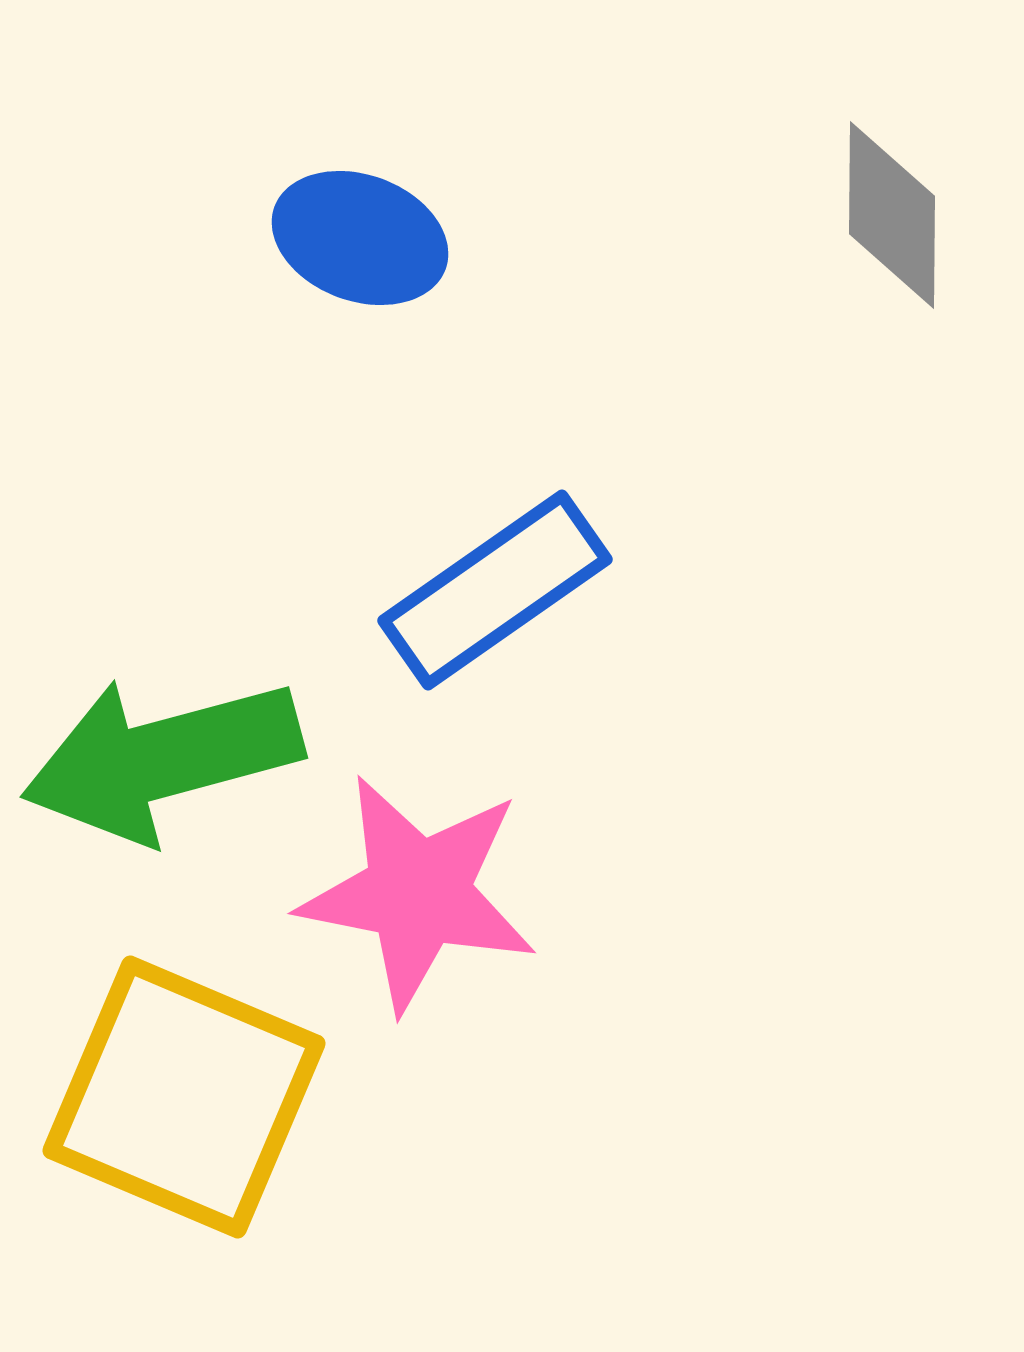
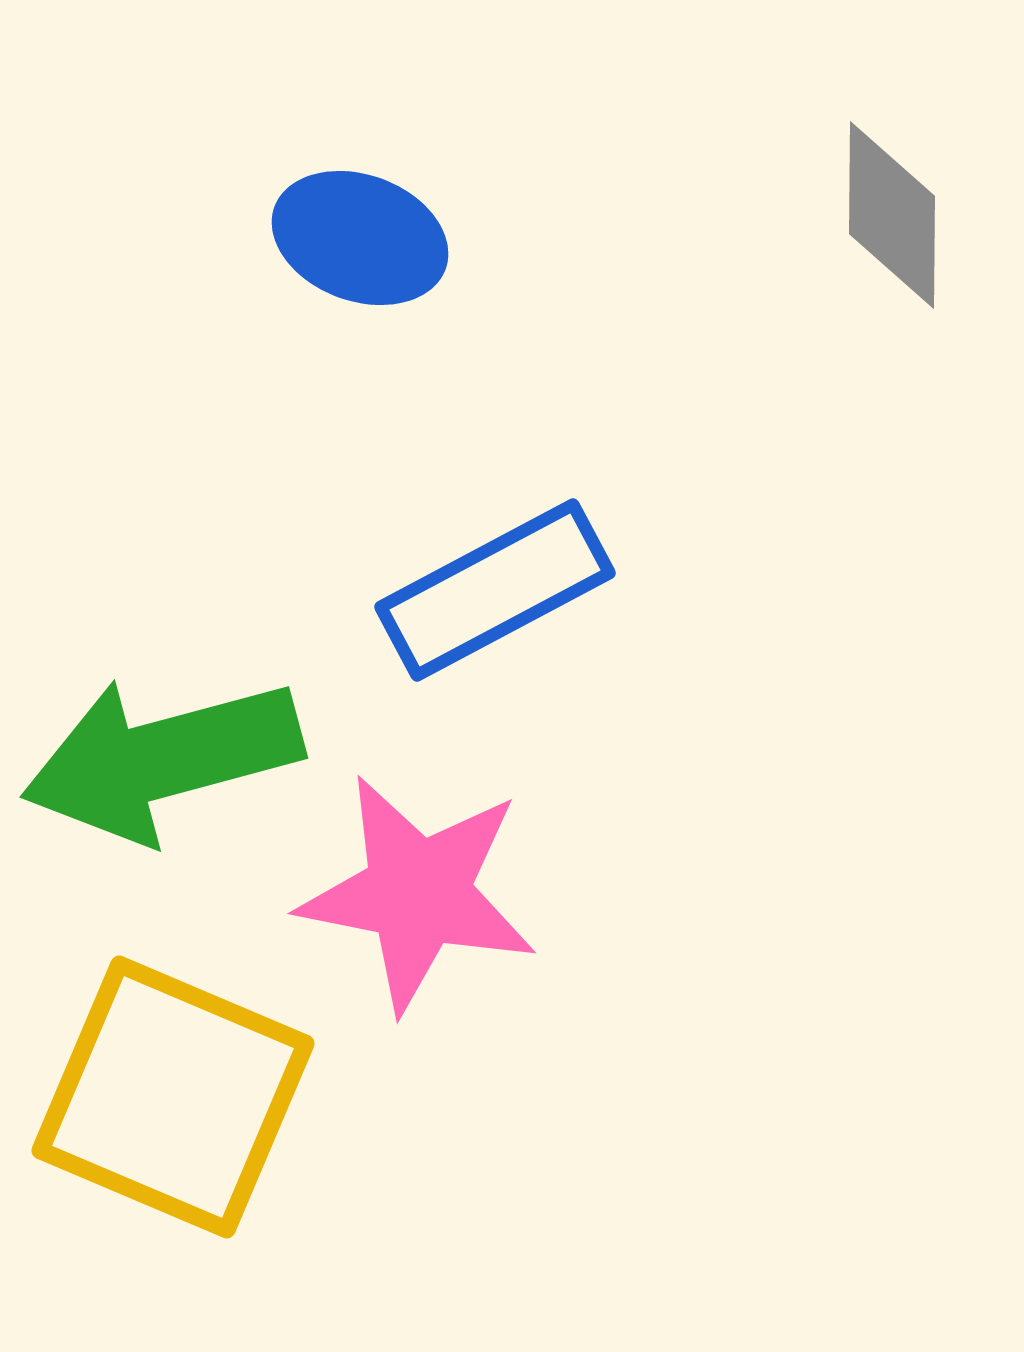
blue rectangle: rotated 7 degrees clockwise
yellow square: moved 11 px left
